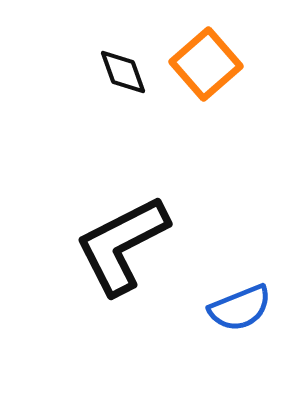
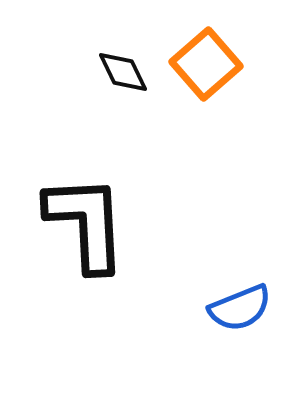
black diamond: rotated 6 degrees counterclockwise
black L-shape: moved 36 px left, 22 px up; rotated 114 degrees clockwise
